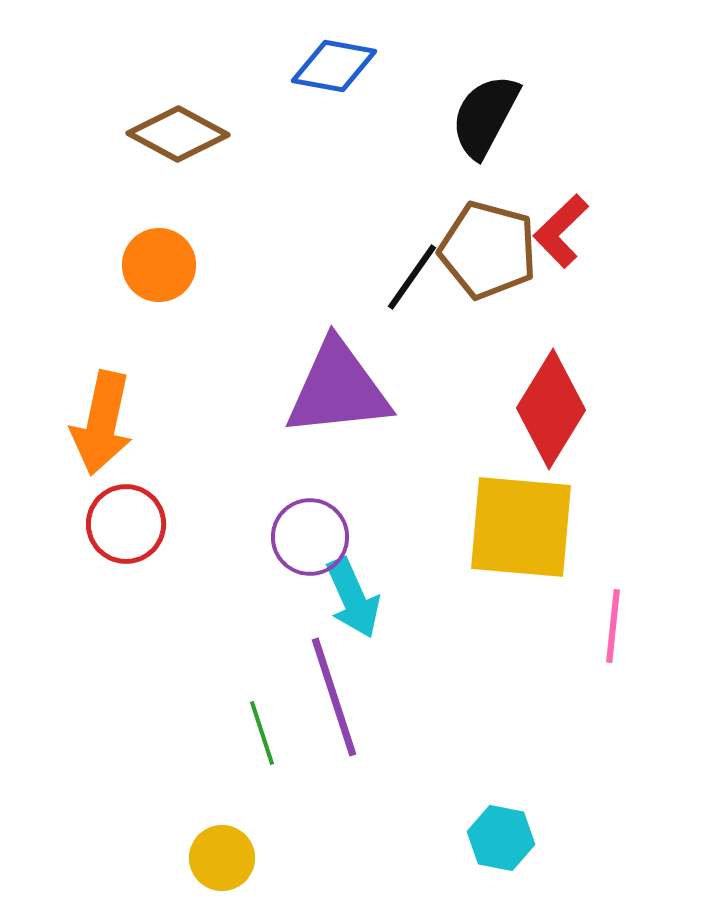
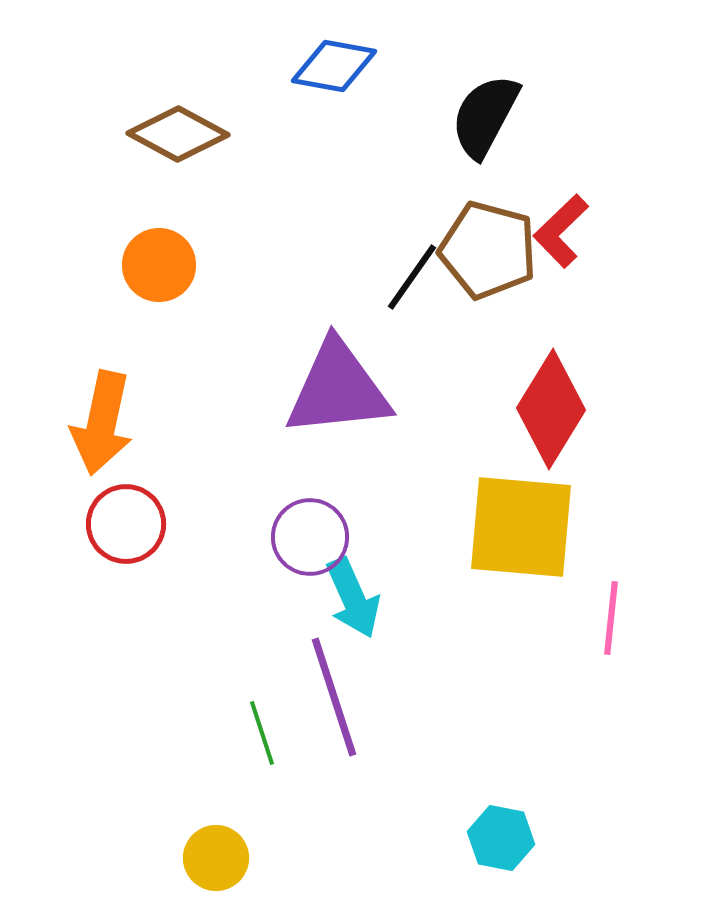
pink line: moved 2 px left, 8 px up
yellow circle: moved 6 px left
